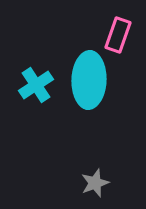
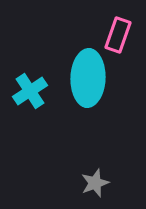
cyan ellipse: moved 1 px left, 2 px up
cyan cross: moved 6 px left, 6 px down
